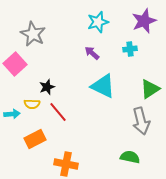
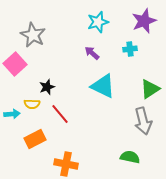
gray star: moved 1 px down
red line: moved 2 px right, 2 px down
gray arrow: moved 2 px right
